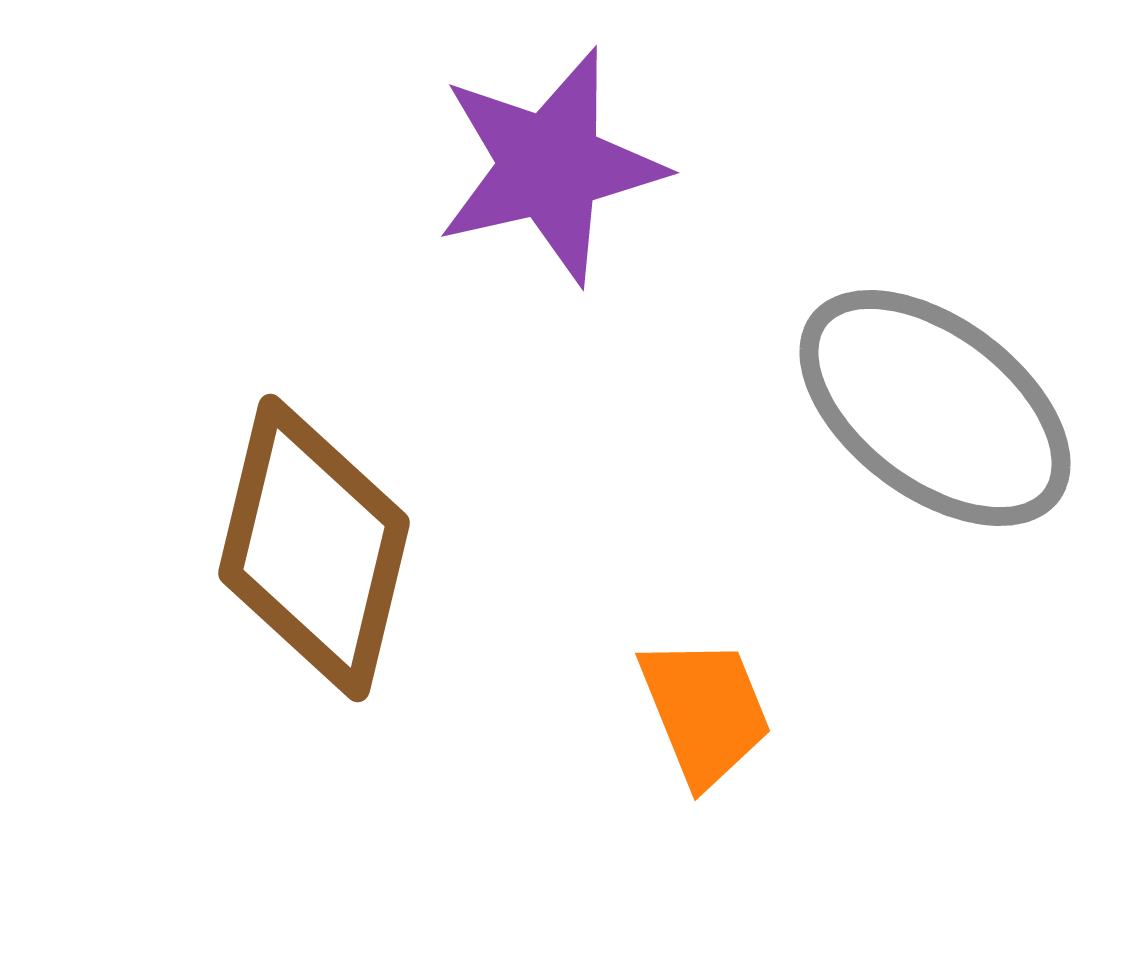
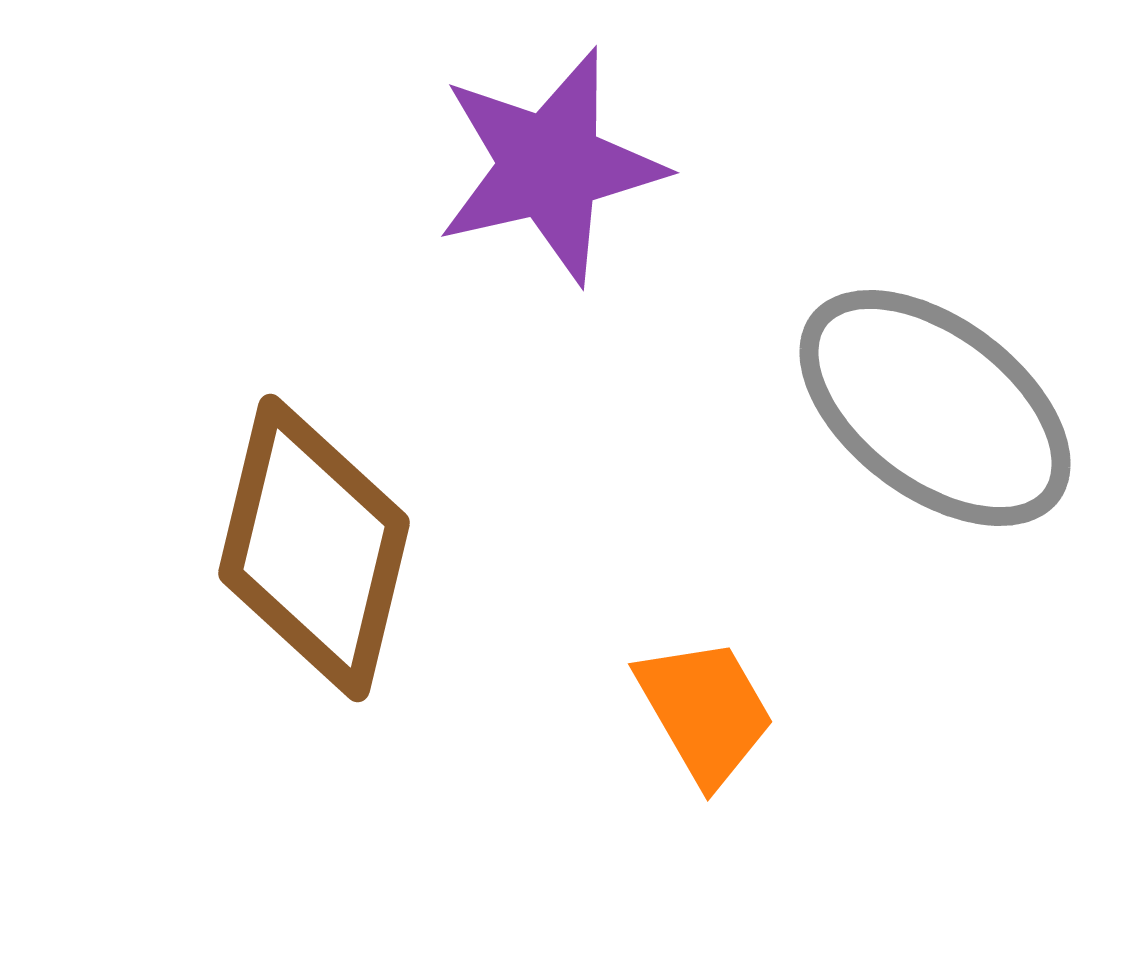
orange trapezoid: rotated 8 degrees counterclockwise
